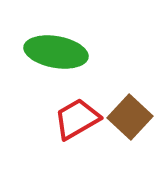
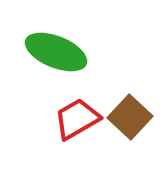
green ellipse: rotated 12 degrees clockwise
